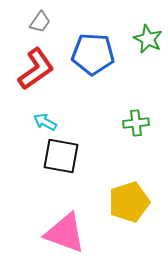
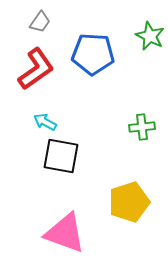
green star: moved 2 px right, 3 px up
green cross: moved 6 px right, 4 px down
